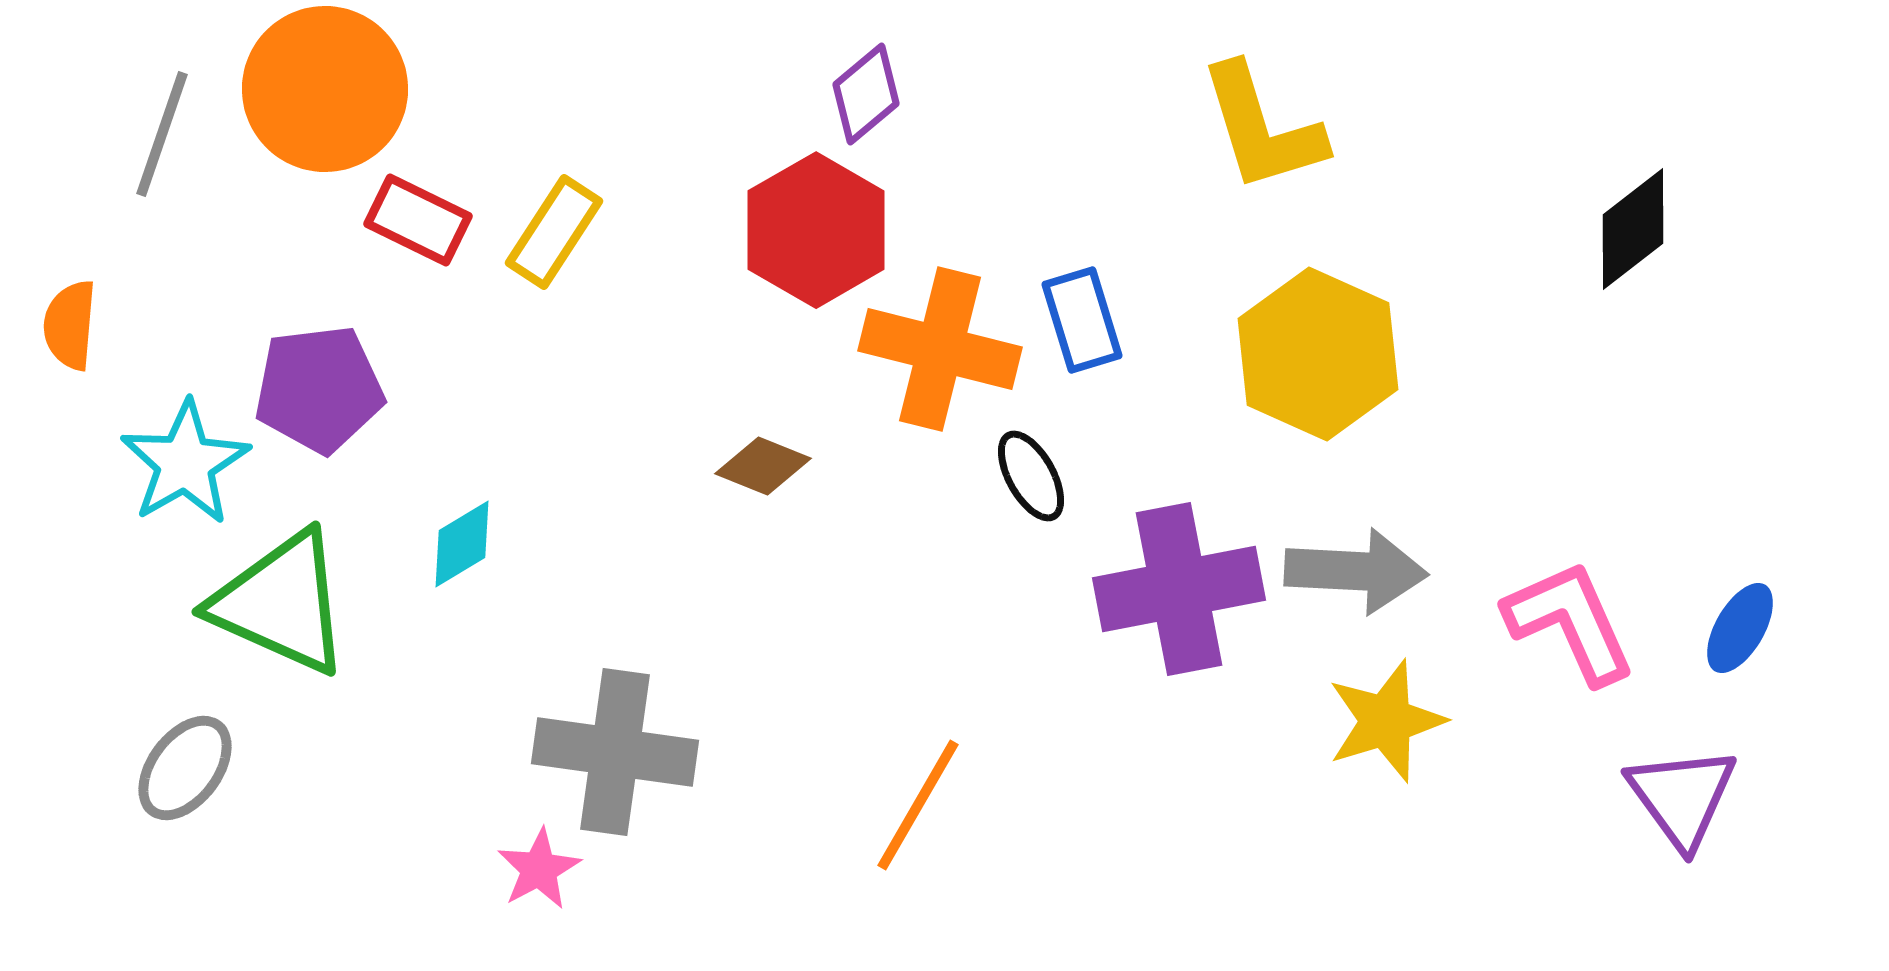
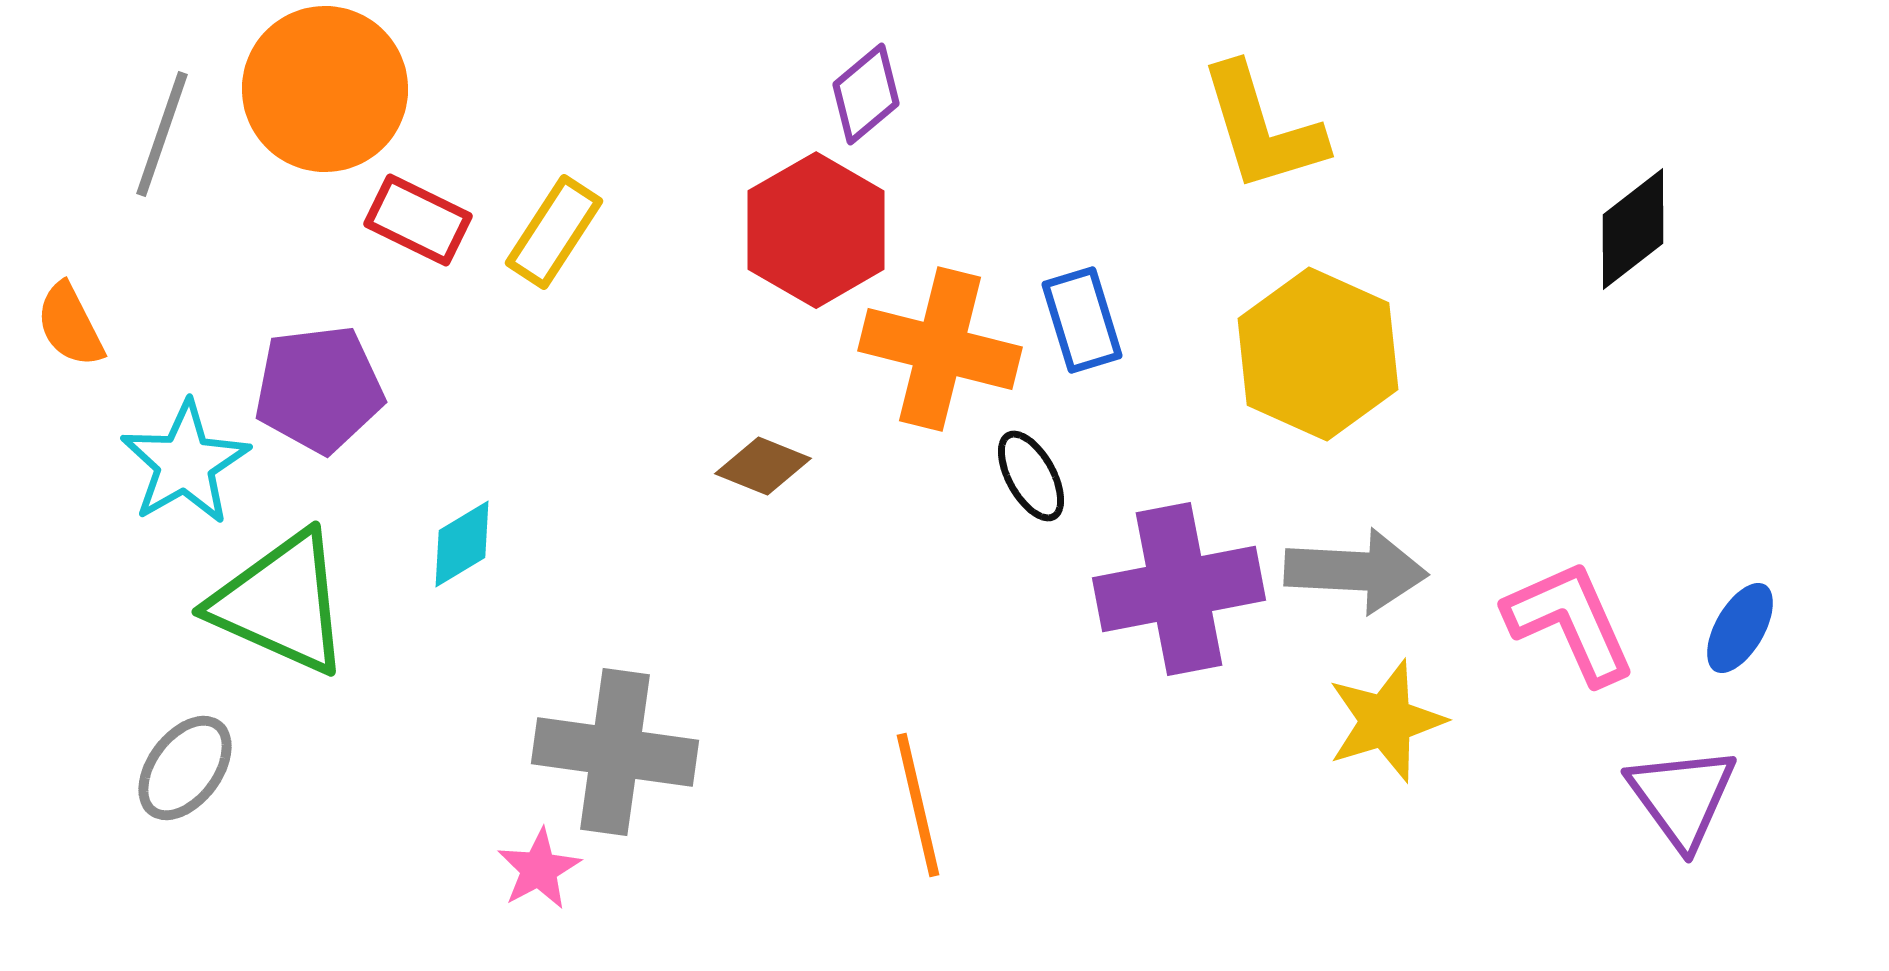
orange semicircle: rotated 32 degrees counterclockwise
orange line: rotated 43 degrees counterclockwise
